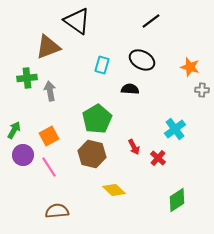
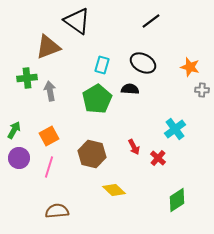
black ellipse: moved 1 px right, 3 px down
green pentagon: moved 20 px up
purple circle: moved 4 px left, 3 px down
pink line: rotated 50 degrees clockwise
